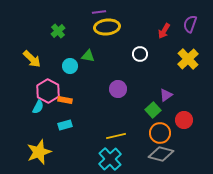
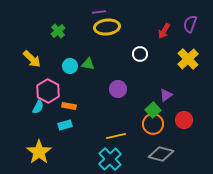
green triangle: moved 8 px down
orange rectangle: moved 4 px right, 6 px down
orange circle: moved 7 px left, 9 px up
yellow star: rotated 15 degrees counterclockwise
